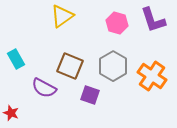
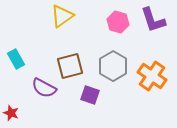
pink hexagon: moved 1 px right, 1 px up
brown square: rotated 36 degrees counterclockwise
